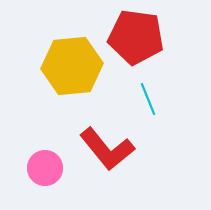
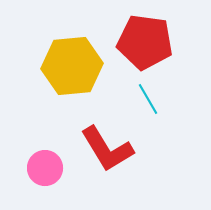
red pentagon: moved 9 px right, 5 px down
cyan line: rotated 8 degrees counterclockwise
red L-shape: rotated 8 degrees clockwise
